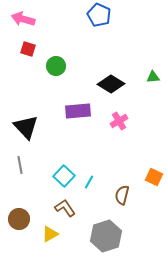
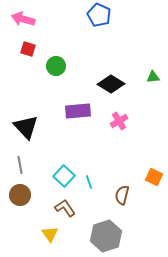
cyan line: rotated 48 degrees counterclockwise
brown circle: moved 1 px right, 24 px up
yellow triangle: rotated 36 degrees counterclockwise
